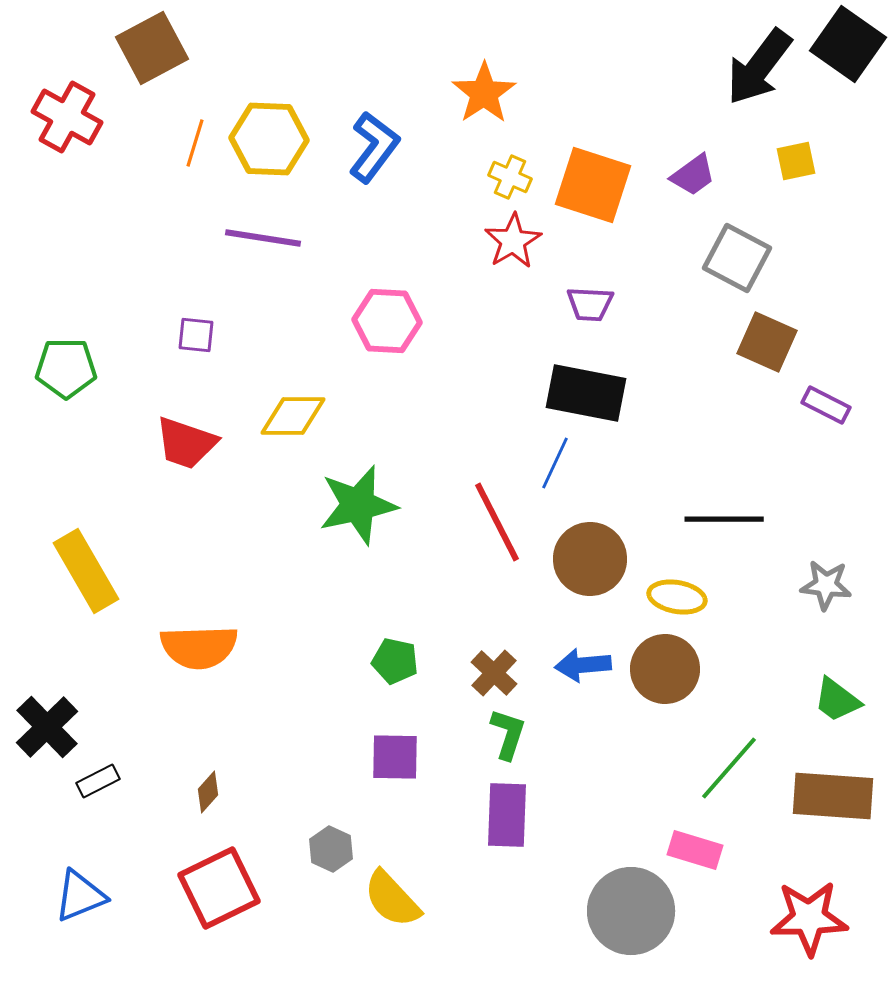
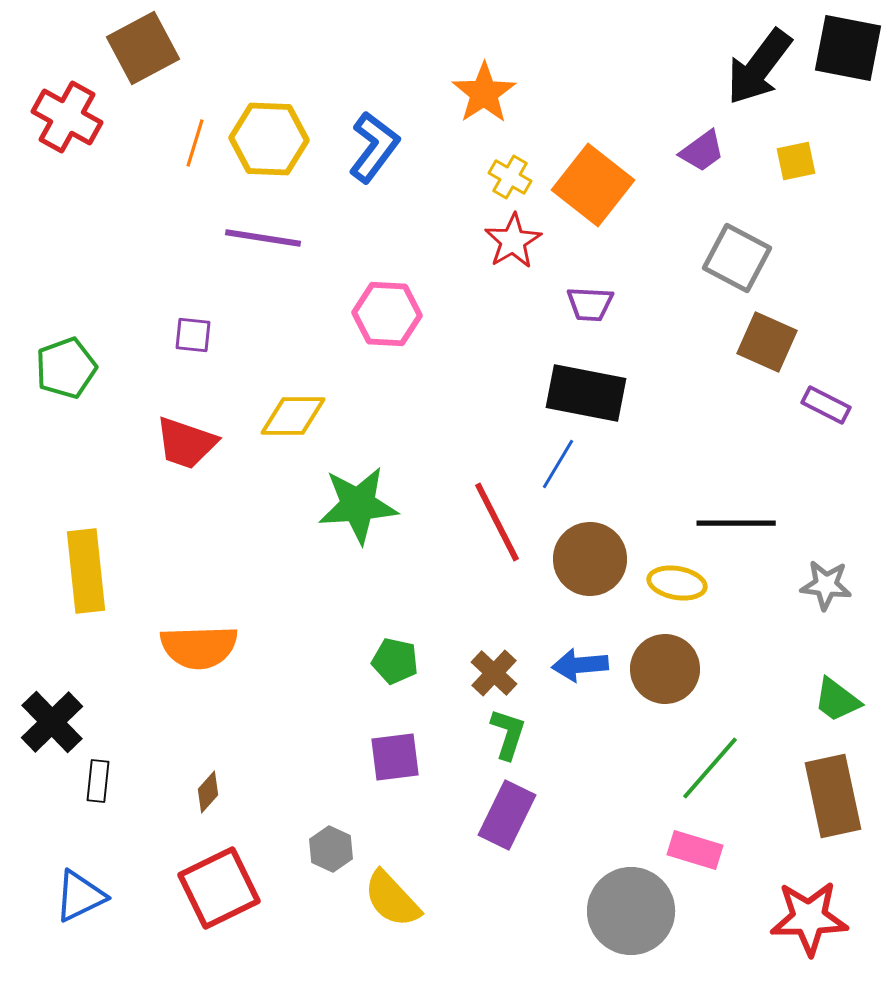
black square at (848, 44): moved 4 px down; rotated 24 degrees counterclockwise
brown square at (152, 48): moved 9 px left
purple trapezoid at (693, 175): moved 9 px right, 24 px up
yellow cross at (510, 177): rotated 6 degrees clockwise
orange square at (593, 185): rotated 20 degrees clockwise
pink hexagon at (387, 321): moved 7 px up
purple square at (196, 335): moved 3 px left
green pentagon at (66, 368): rotated 20 degrees counterclockwise
blue line at (555, 463): moved 3 px right, 1 px down; rotated 6 degrees clockwise
green star at (358, 505): rotated 8 degrees clockwise
black line at (724, 519): moved 12 px right, 4 px down
yellow rectangle at (86, 571): rotated 24 degrees clockwise
yellow ellipse at (677, 597): moved 14 px up
blue arrow at (583, 665): moved 3 px left
black cross at (47, 727): moved 5 px right, 5 px up
purple square at (395, 757): rotated 8 degrees counterclockwise
green line at (729, 768): moved 19 px left
black rectangle at (98, 781): rotated 57 degrees counterclockwise
brown rectangle at (833, 796): rotated 74 degrees clockwise
purple rectangle at (507, 815): rotated 24 degrees clockwise
blue triangle at (80, 896): rotated 4 degrees counterclockwise
